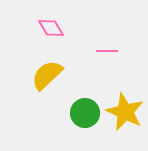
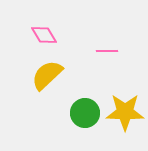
pink diamond: moved 7 px left, 7 px down
yellow star: rotated 24 degrees counterclockwise
